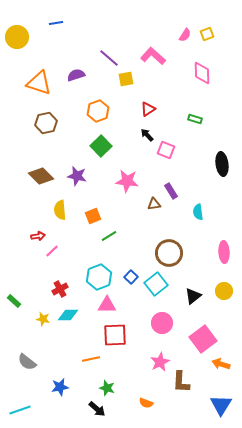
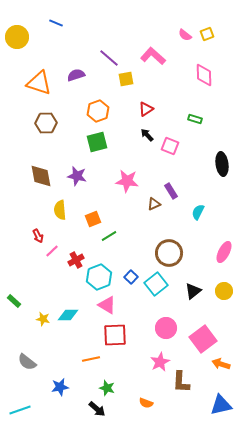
blue line at (56, 23): rotated 32 degrees clockwise
pink semicircle at (185, 35): rotated 96 degrees clockwise
pink diamond at (202, 73): moved 2 px right, 2 px down
red triangle at (148, 109): moved 2 px left
brown hexagon at (46, 123): rotated 10 degrees clockwise
green square at (101, 146): moved 4 px left, 4 px up; rotated 30 degrees clockwise
pink square at (166, 150): moved 4 px right, 4 px up
brown diamond at (41, 176): rotated 35 degrees clockwise
brown triangle at (154, 204): rotated 16 degrees counterclockwise
cyan semicircle at (198, 212): rotated 35 degrees clockwise
orange square at (93, 216): moved 3 px down
red arrow at (38, 236): rotated 72 degrees clockwise
pink ellipse at (224, 252): rotated 30 degrees clockwise
red cross at (60, 289): moved 16 px right, 29 px up
black triangle at (193, 296): moved 5 px up
pink triangle at (107, 305): rotated 30 degrees clockwise
pink circle at (162, 323): moved 4 px right, 5 px down
blue triangle at (221, 405): rotated 45 degrees clockwise
